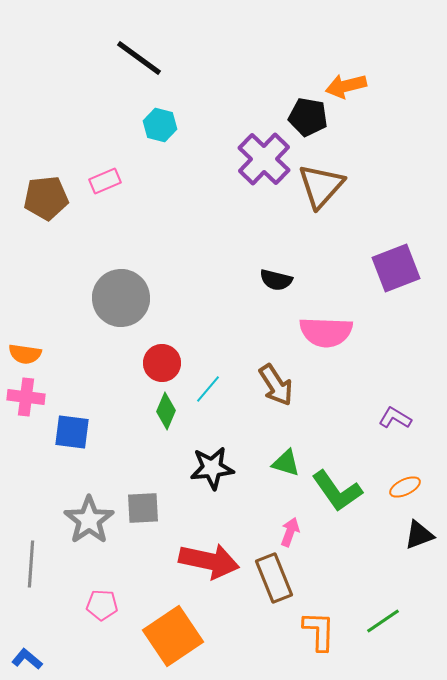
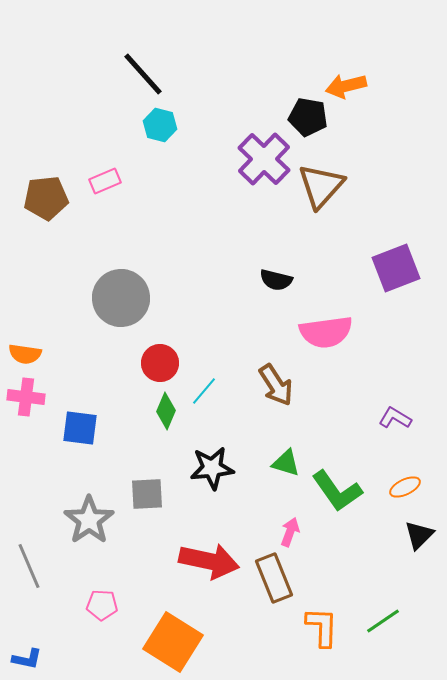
black line: moved 4 px right, 16 px down; rotated 12 degrees clockwise
pink semicircle: rotated 10 degrees counterclockwise
red circle: moved 2 px left
cyan line: moved 4 px left, 2 px down
blue square: moved 8 px right, 4 px up
gray square: moved 4 px right, 14 px up
black triangle: rotated 24 degrees counterclockwise
gray line: moved 2 px left, 2 px down; rotated 27 degrees counterclockwise
orange L-shape: moved 3 px right, 4 px up
orange square: moved 6 px down; rotated 24 degrees counterclockwise
blue L-shape: rotated 152 degrees clockwise
